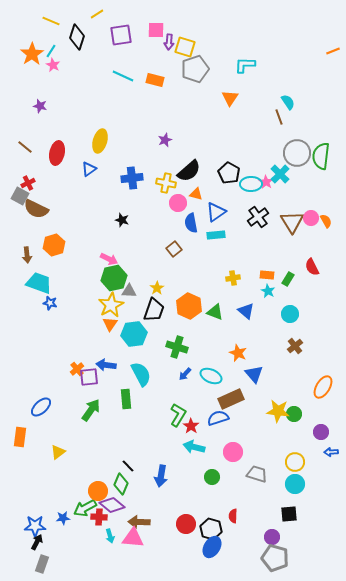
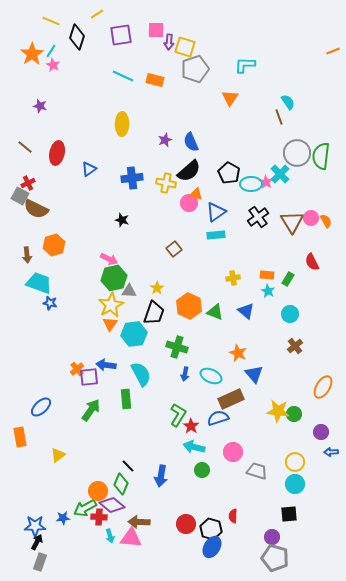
yellow ellipse at (100, 141): moved 22 px right, 17 px up; rotated 15 degrees counterclockwise
pink circle at (178, 203): moved 11 px right
blue semicircle at (191, 223): moved 81 px up; rotated 12 degrees counterclockwise
red semicircle at (312, 267): moved 5 px up
black trapezoid at (154, 310): moved 3 px down
blue arrow at (185, 374): rotated 32 degrees counterclockwise
orange rectangle at (20, 437): rotated 18 degrees counterclockwise
yellow triangle at (58, 452): moved 3 px down
gray trapezoid at (257, 474): moved 3 px up
green circle at (212, 477): moved 10 px left, 7 px up
pink triangle at (133, 538): moved 2 px left
gray rectangle at (42, 564): moved 2 px left, 2 px up
